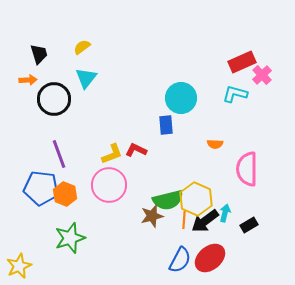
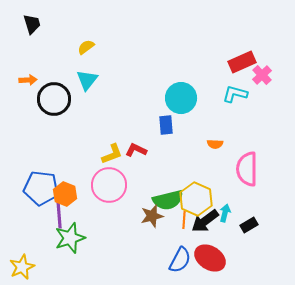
yellow semicircle: moved 4 px right
black trapezoid: moved 7 px left, 30 px up
cyan triangle: moved 1 px right, 2 px down
purple line: moved 60 px down; rotated 16 degrees clockwise
red ellipse: rotated 72 degrees clockwise
yellow star: moved 3 px right, 1 px down
